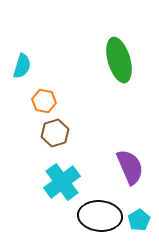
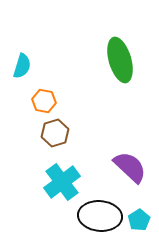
green ellipse: moved 1 px right
purple semicircle: rotated 24 degrees counterclockwise
